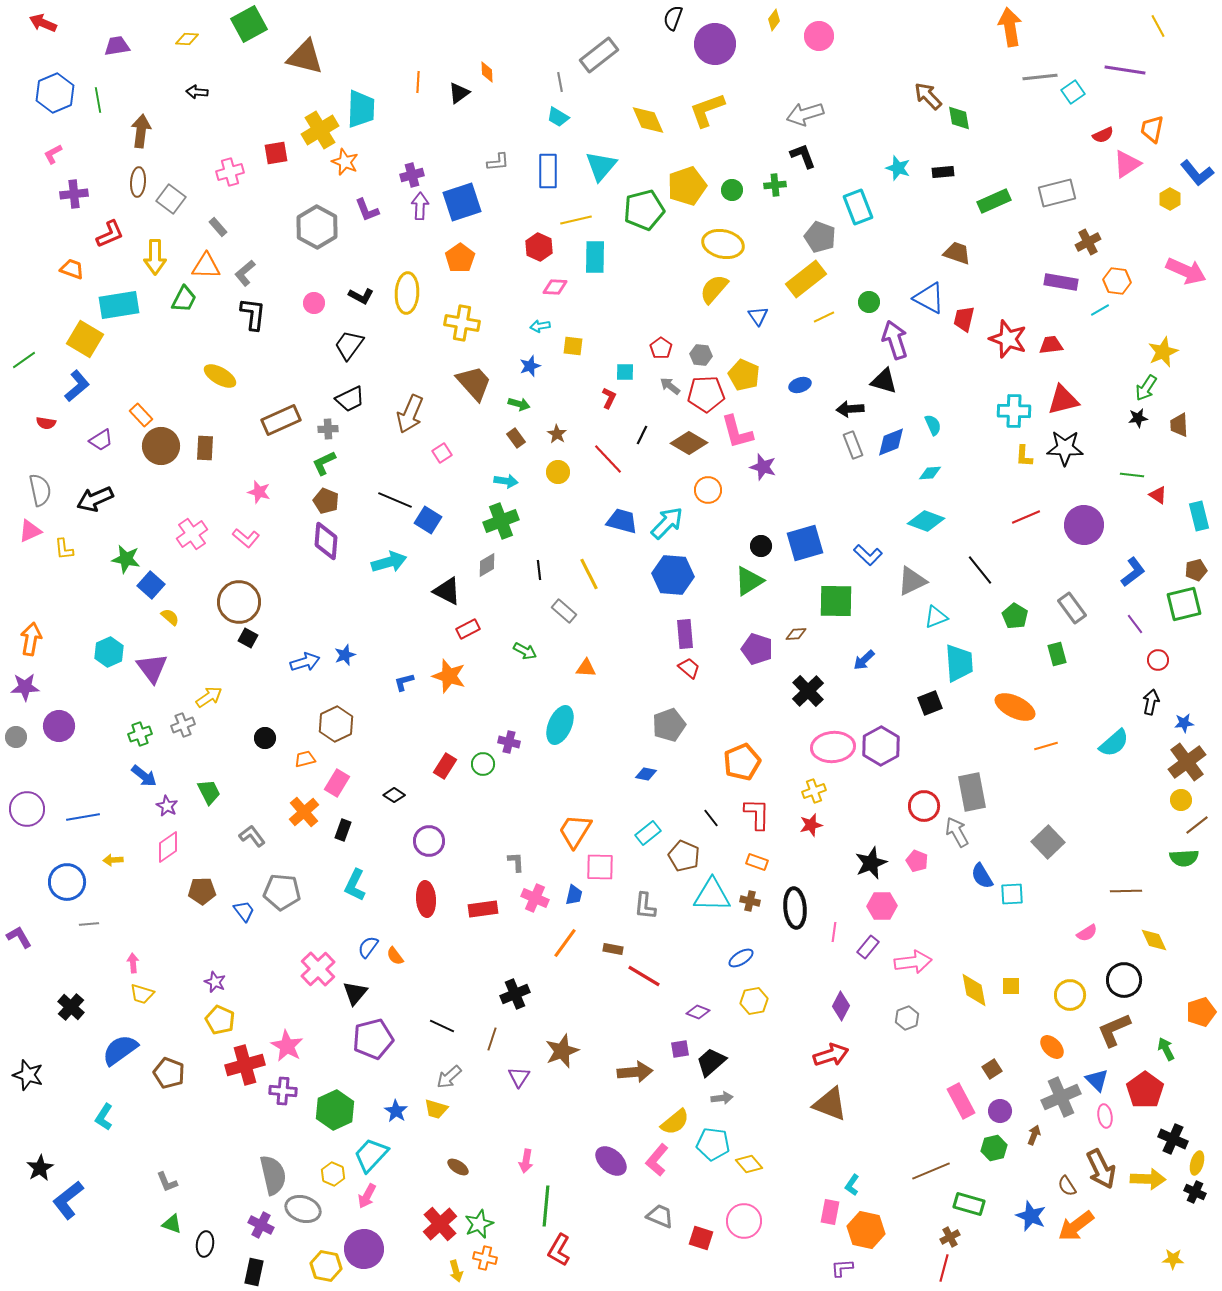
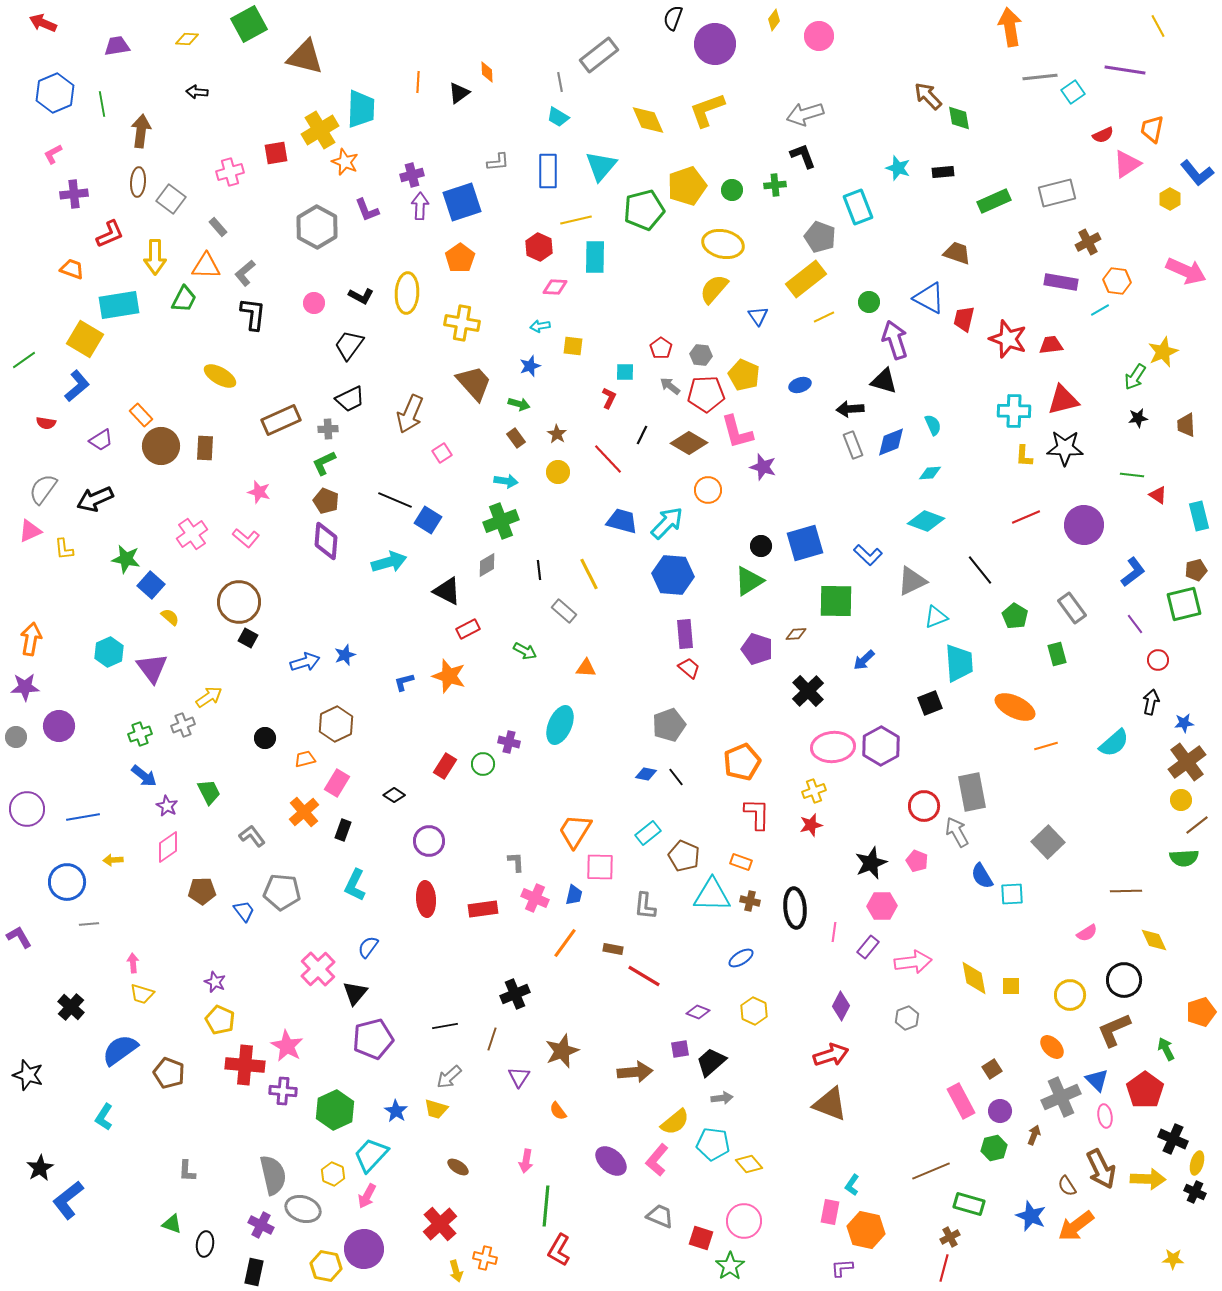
green line at (98, 100): moved 4 px right, 4 px down
green arrow at (1146, 388): moved 11 px left, 11 px up
brown trapezoid at (1179, 425): moved 7 px right
gray semicircle at (40, 490): moved 3 px right, 1 px up; rotated 132 degrees counterclockwise
black line at (711, 818): moved 35 px left, 41 px up
orange rectangle at (757, 862): moved 16 px left
orange semicircle at (395, 956): moved 163 px right, 155 px down
yellow diamond at (974, 990): moved 12 px up
yellow hexagon at (754, 1001): moved 10 px down; rotated 24 degrees counterclockwise
black line at (442, 1026): moved 3 px right; rotated 35 degrees counterclockwise
red cross at (245, 1065): rotated 21 degrees clockwise
gray L-shape at (167, 1182): moved 20 px right, 11 px up; rotated 25 degrees clockwise
green star at (479, 1224): moved 251 px right, 42 px down; rotated 12 degrees counterclockwise
